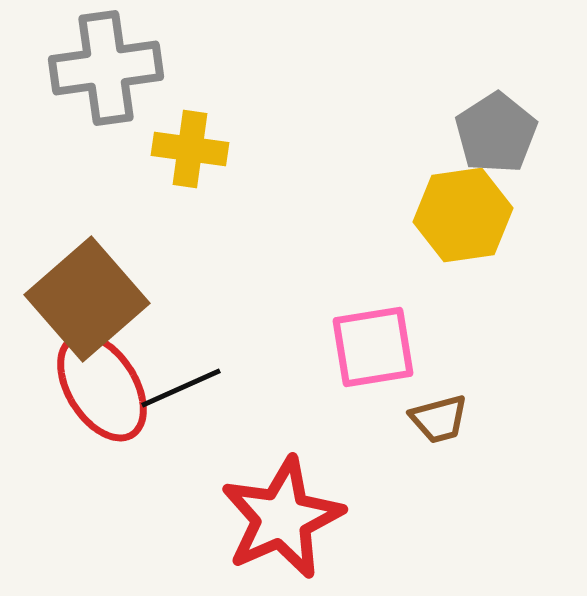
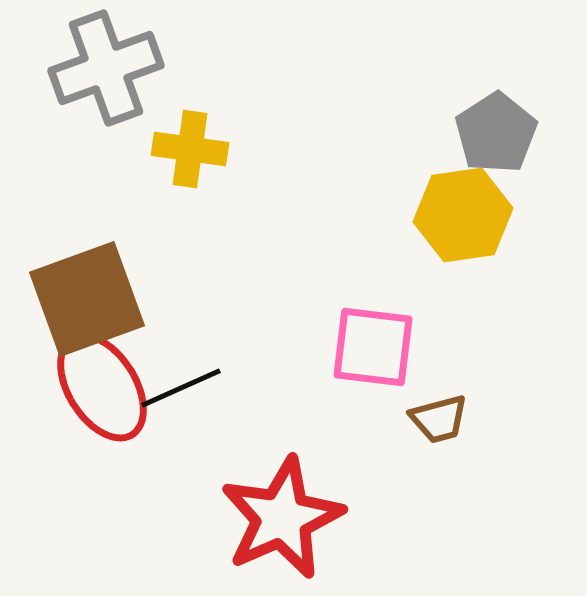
gray cross: rotated 12 degrees counterclockwise
brown square: rotated 21 degrees clockwise
pink square: rotated 16 degrees clockwise
